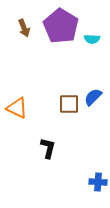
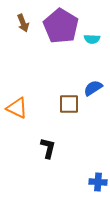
brown arrow: moved 1 px left, 5 px up
blue semicircle: moved 9 px up; rotated 12 degrees clockwise
